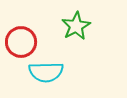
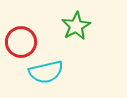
cyan semicircle: rotated 12 degrees counterclockwise
